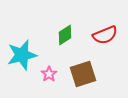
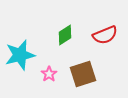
cyan star: moved 2 px left
